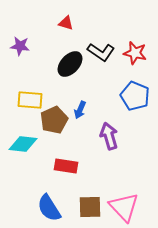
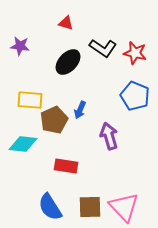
black L-shape: moved 2 px right, 4 px up
black ellipse: moved 2 px left, 2 px up
blue semicircle: moved 1 px right, 1 px up
